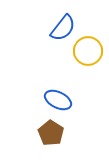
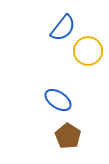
blue ellipse: rotated 8 degrees clockwise
brown pentagon: moved 17 px right, 3 px down
